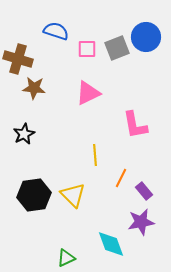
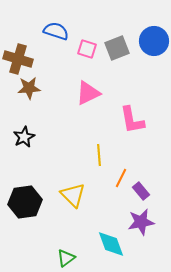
blue circle: moved 8 px right, 4 px down
pink square: rotated 18 degrees clockwise
brown star: moved 5 px left; rotated 10 degrees counterclockwise
pink L-shape: moved 3 px left, 5 px up
black star: moved 3 px down
yellow line: moved 4 px right
purple rectangle: moved 3 px left
black hexagon: moved 9 px left, 7 px down
green triangle: rotated 12 degrees counterclockwise
